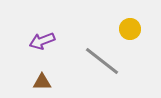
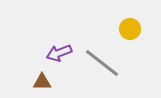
purple arrow: moved 17 px right, 12 px down
gray line: moved 2 px down
